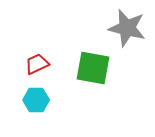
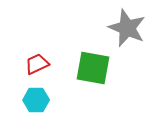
gray star: rotated 9 degrees clockwise
